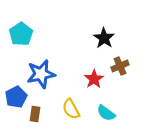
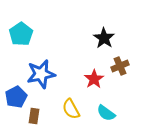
brown rectangle: moved 1 px left, 2 px down
